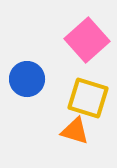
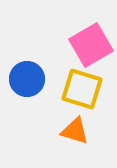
pink square: moved 4 px right, 5 px down; rotated 12 degrees clockwise
yellow square: moved 6 px left, 9 px up
